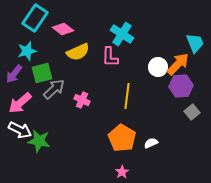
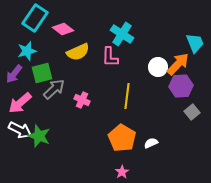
green star: moved 5 px up; rotated 10 degrees clockwise
